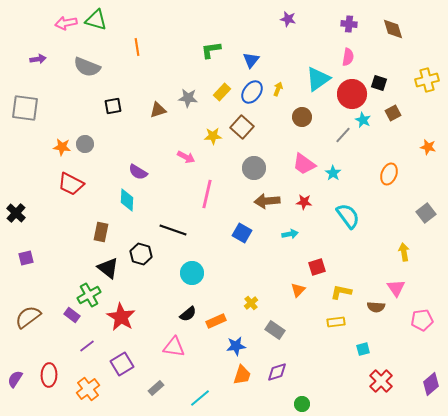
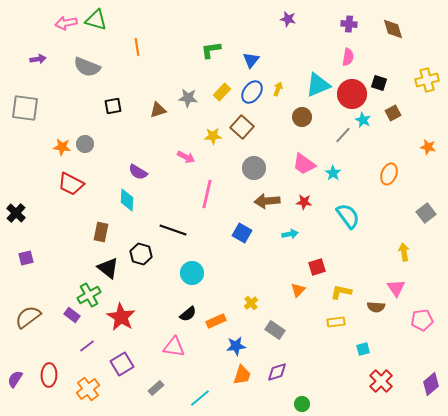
cyan triangle at (318, 79): moved 6 px down; rotated 12 degrees clockwise
